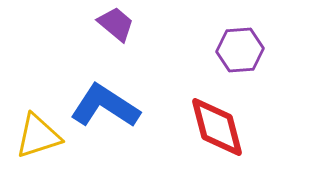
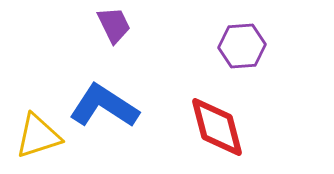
purple trapezoid: moved 2 px left, 1 px down; rotated 24 degrees clockwise
purple hexagon: moved 2 px right, 4 px up
blue L-shape: moved 1 px left
